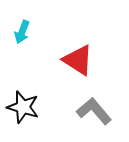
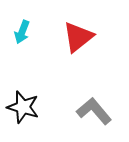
red triangle: moved 23 px up; rotated 48 degrees clockwise
